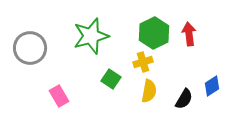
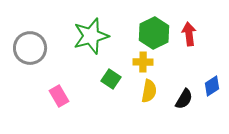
yellow cross: rotated 18 degrees clockwise
